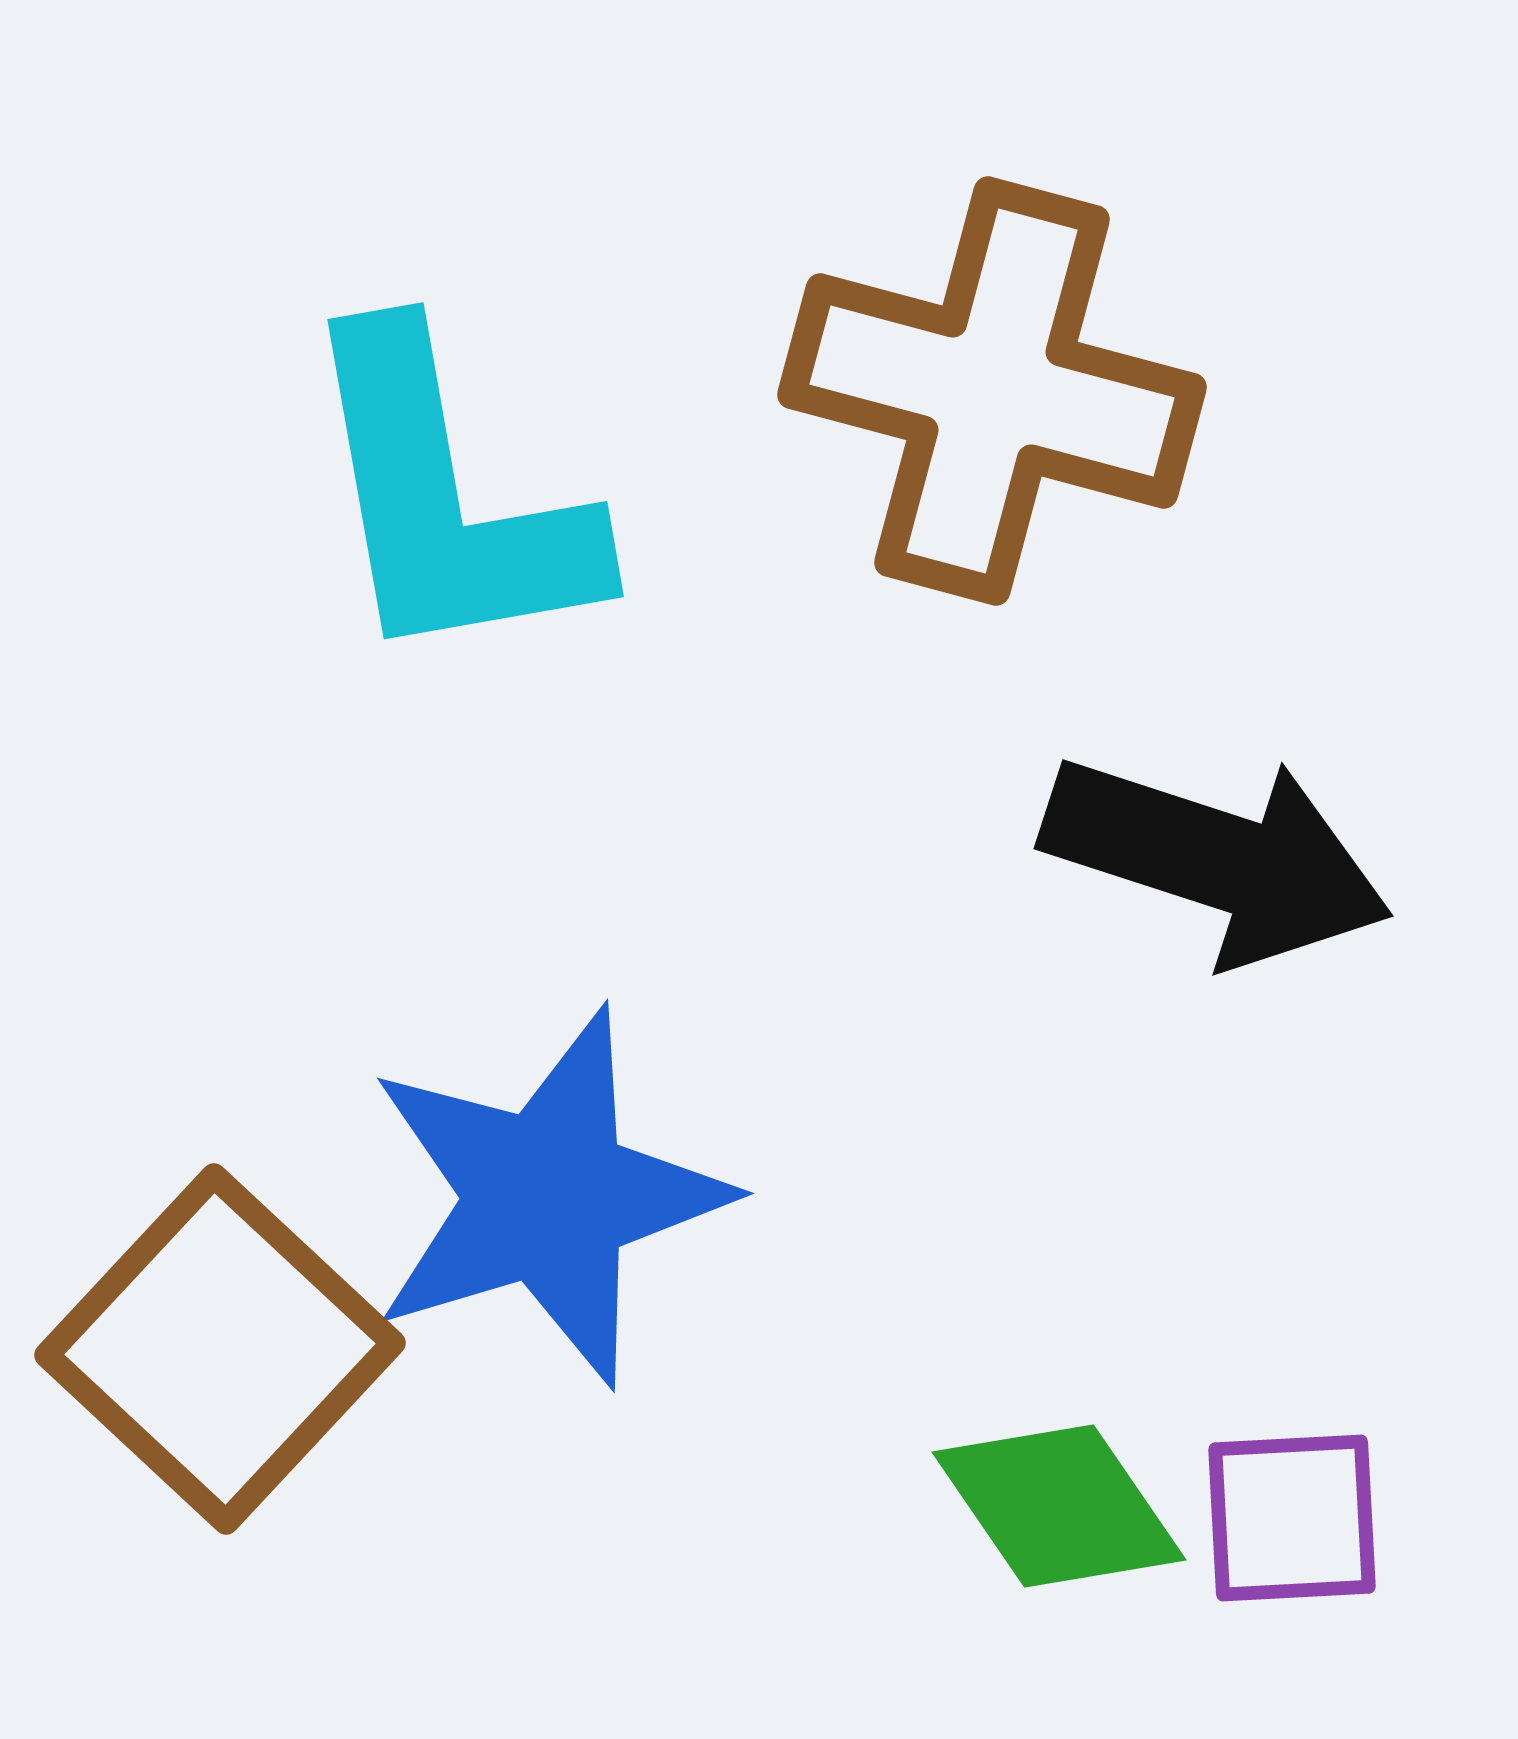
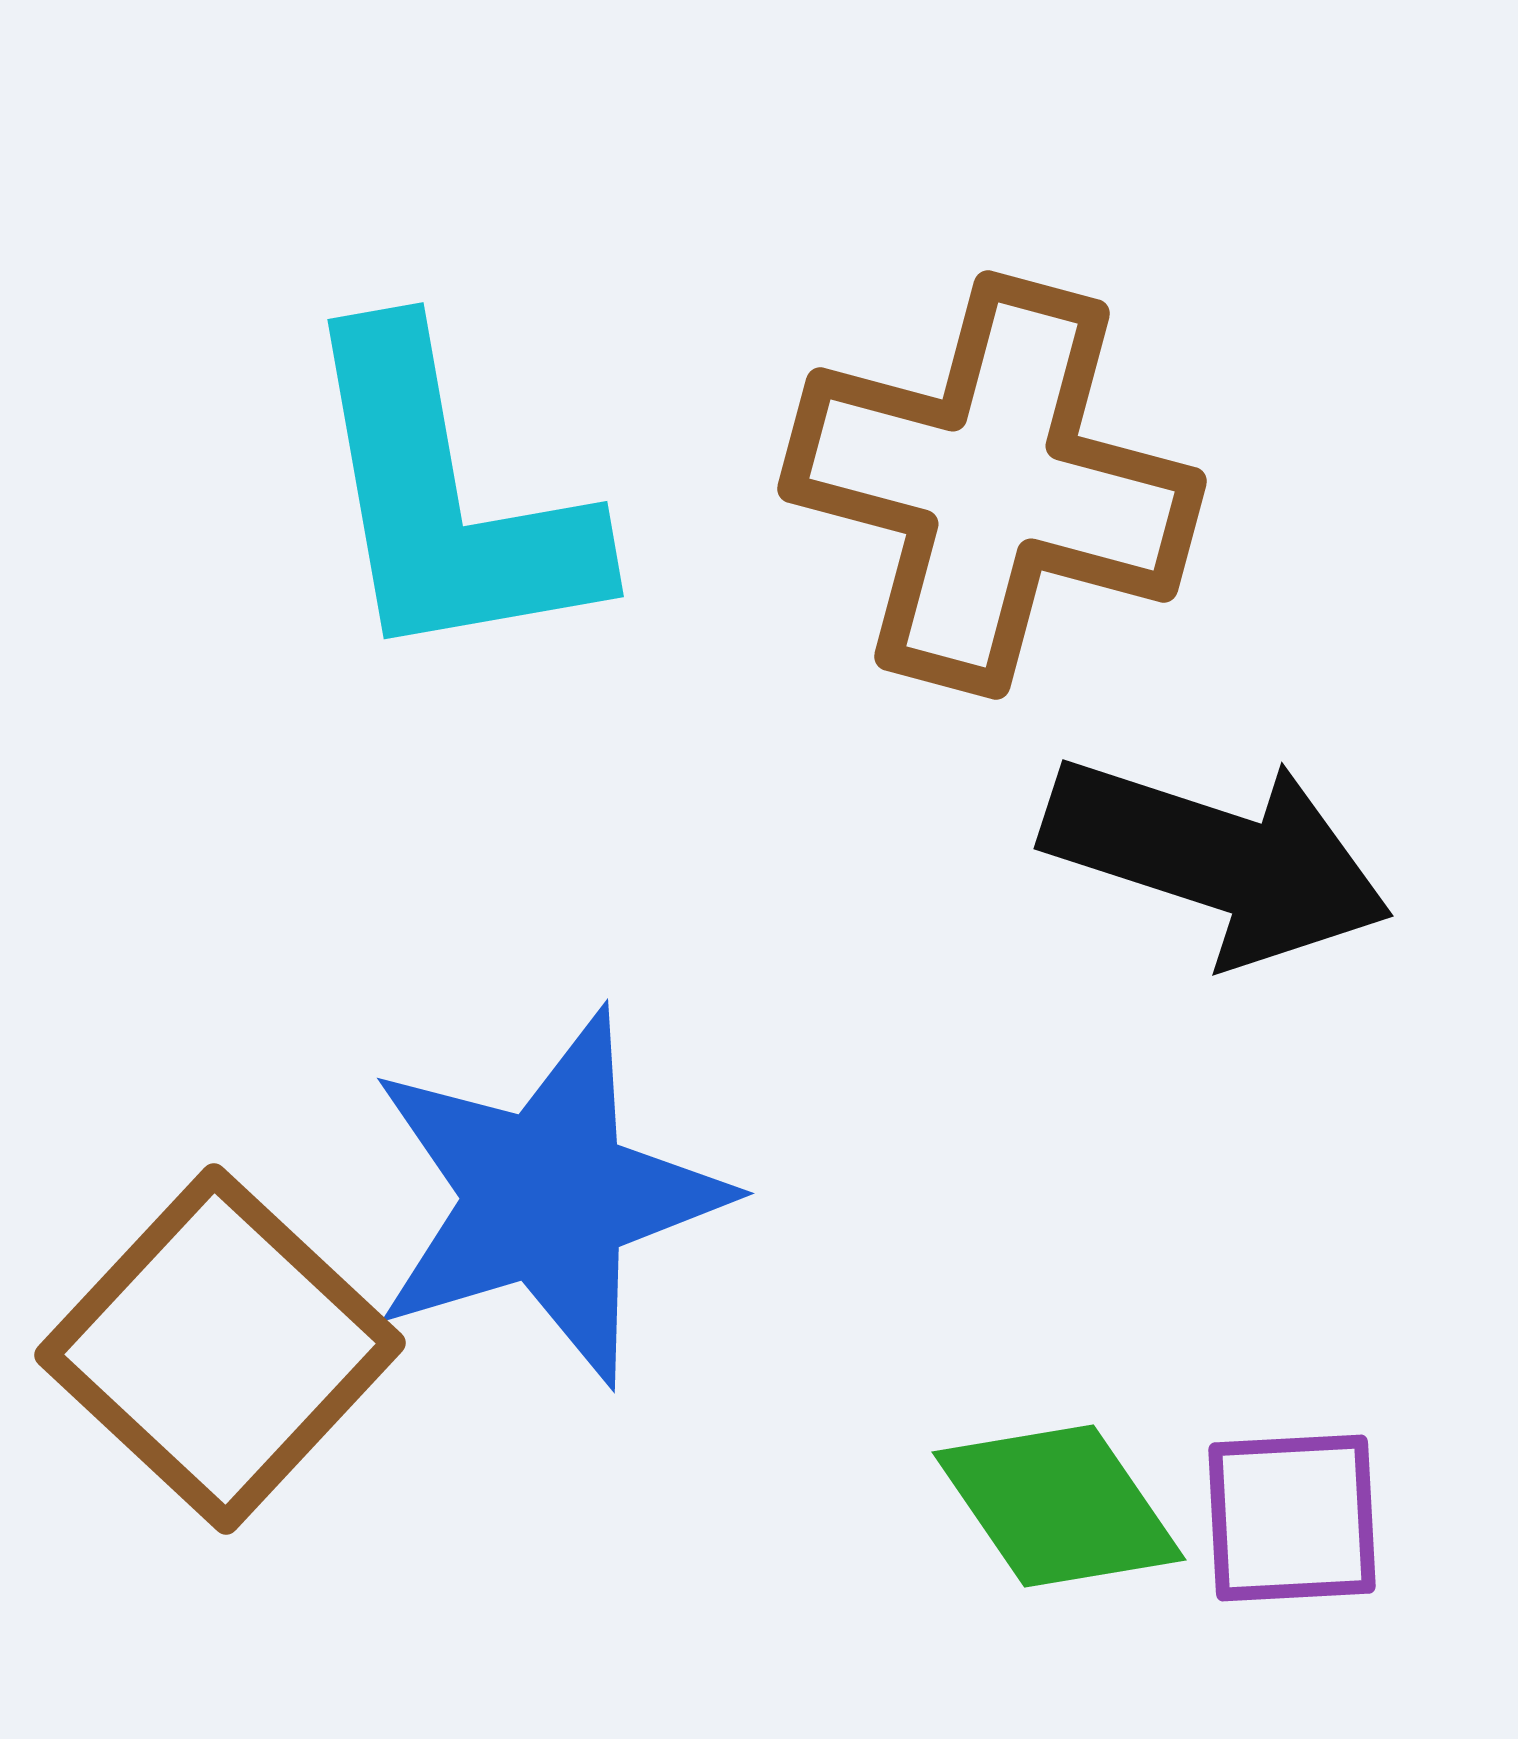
brown cross: moved 94 px down
